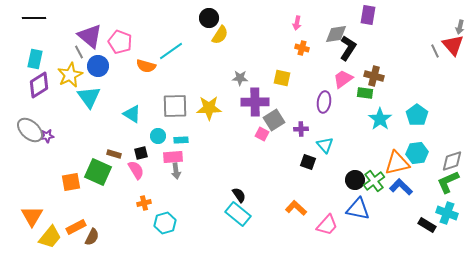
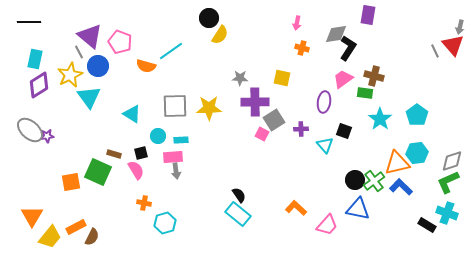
black line at (34, 18): moved 5 px left, 4 px down
black square at (308, 162): moved 36 px right, 31 px up
orange cross at (144, 203): rotated 24 degrees clockwise
